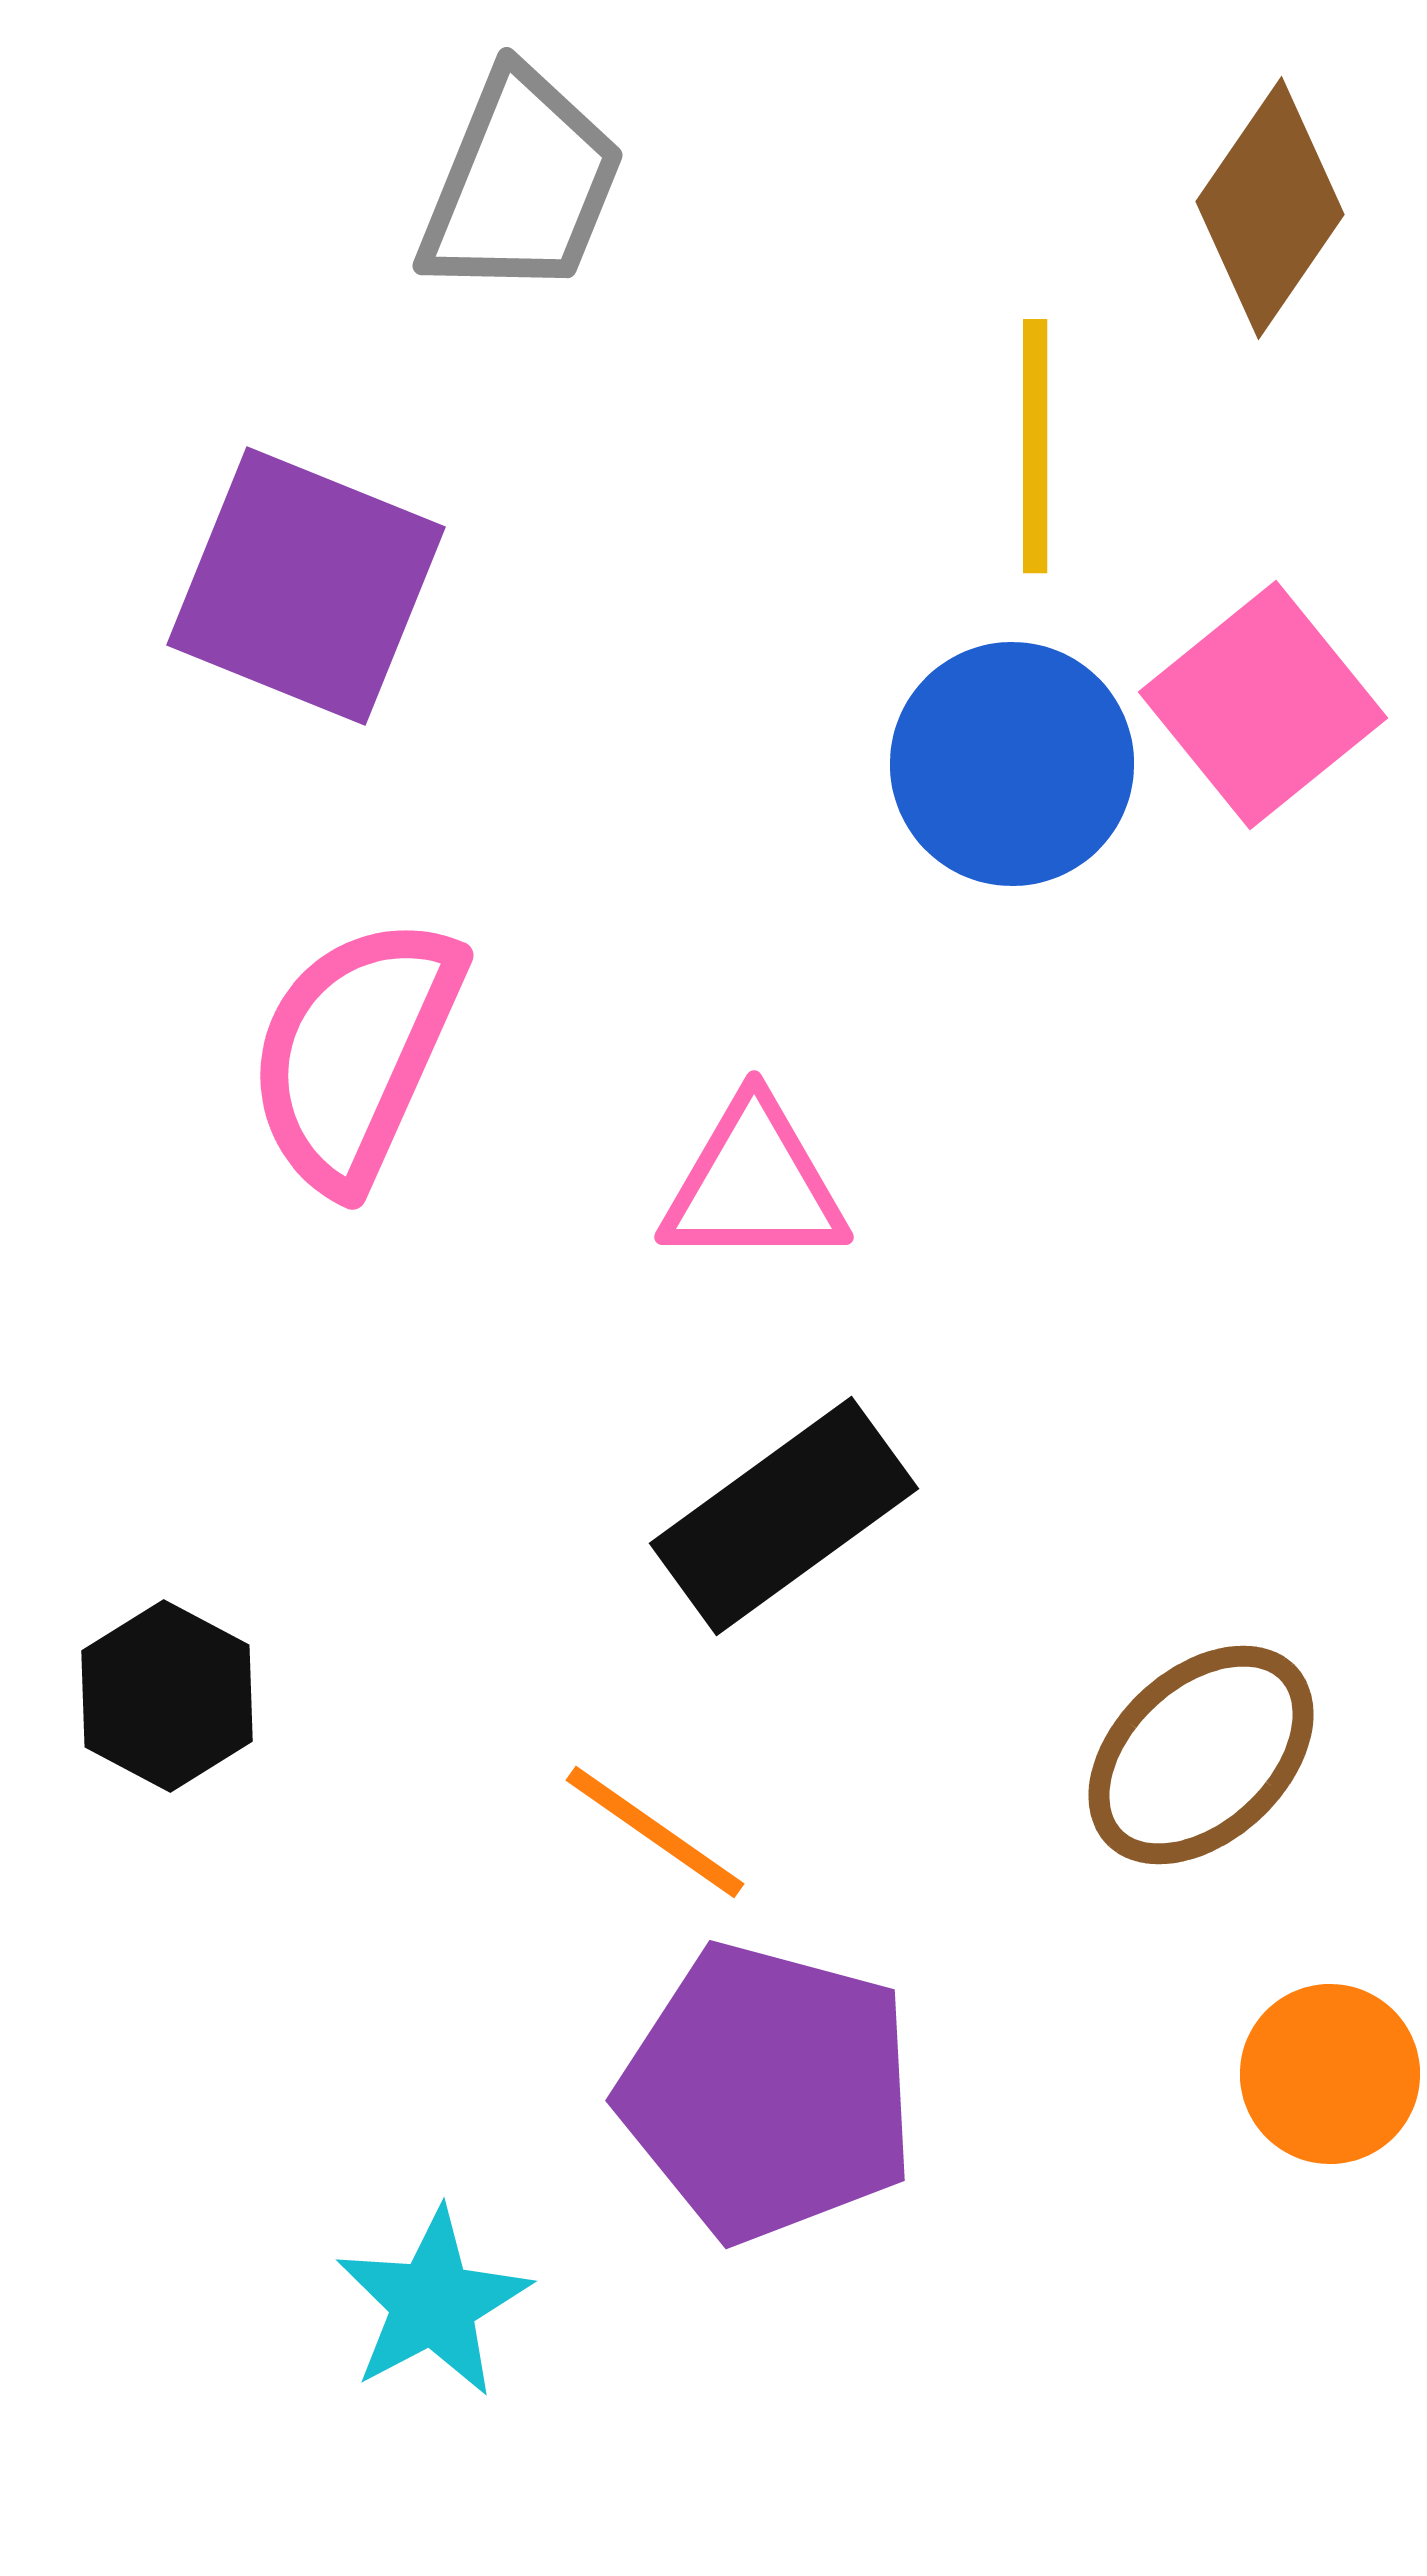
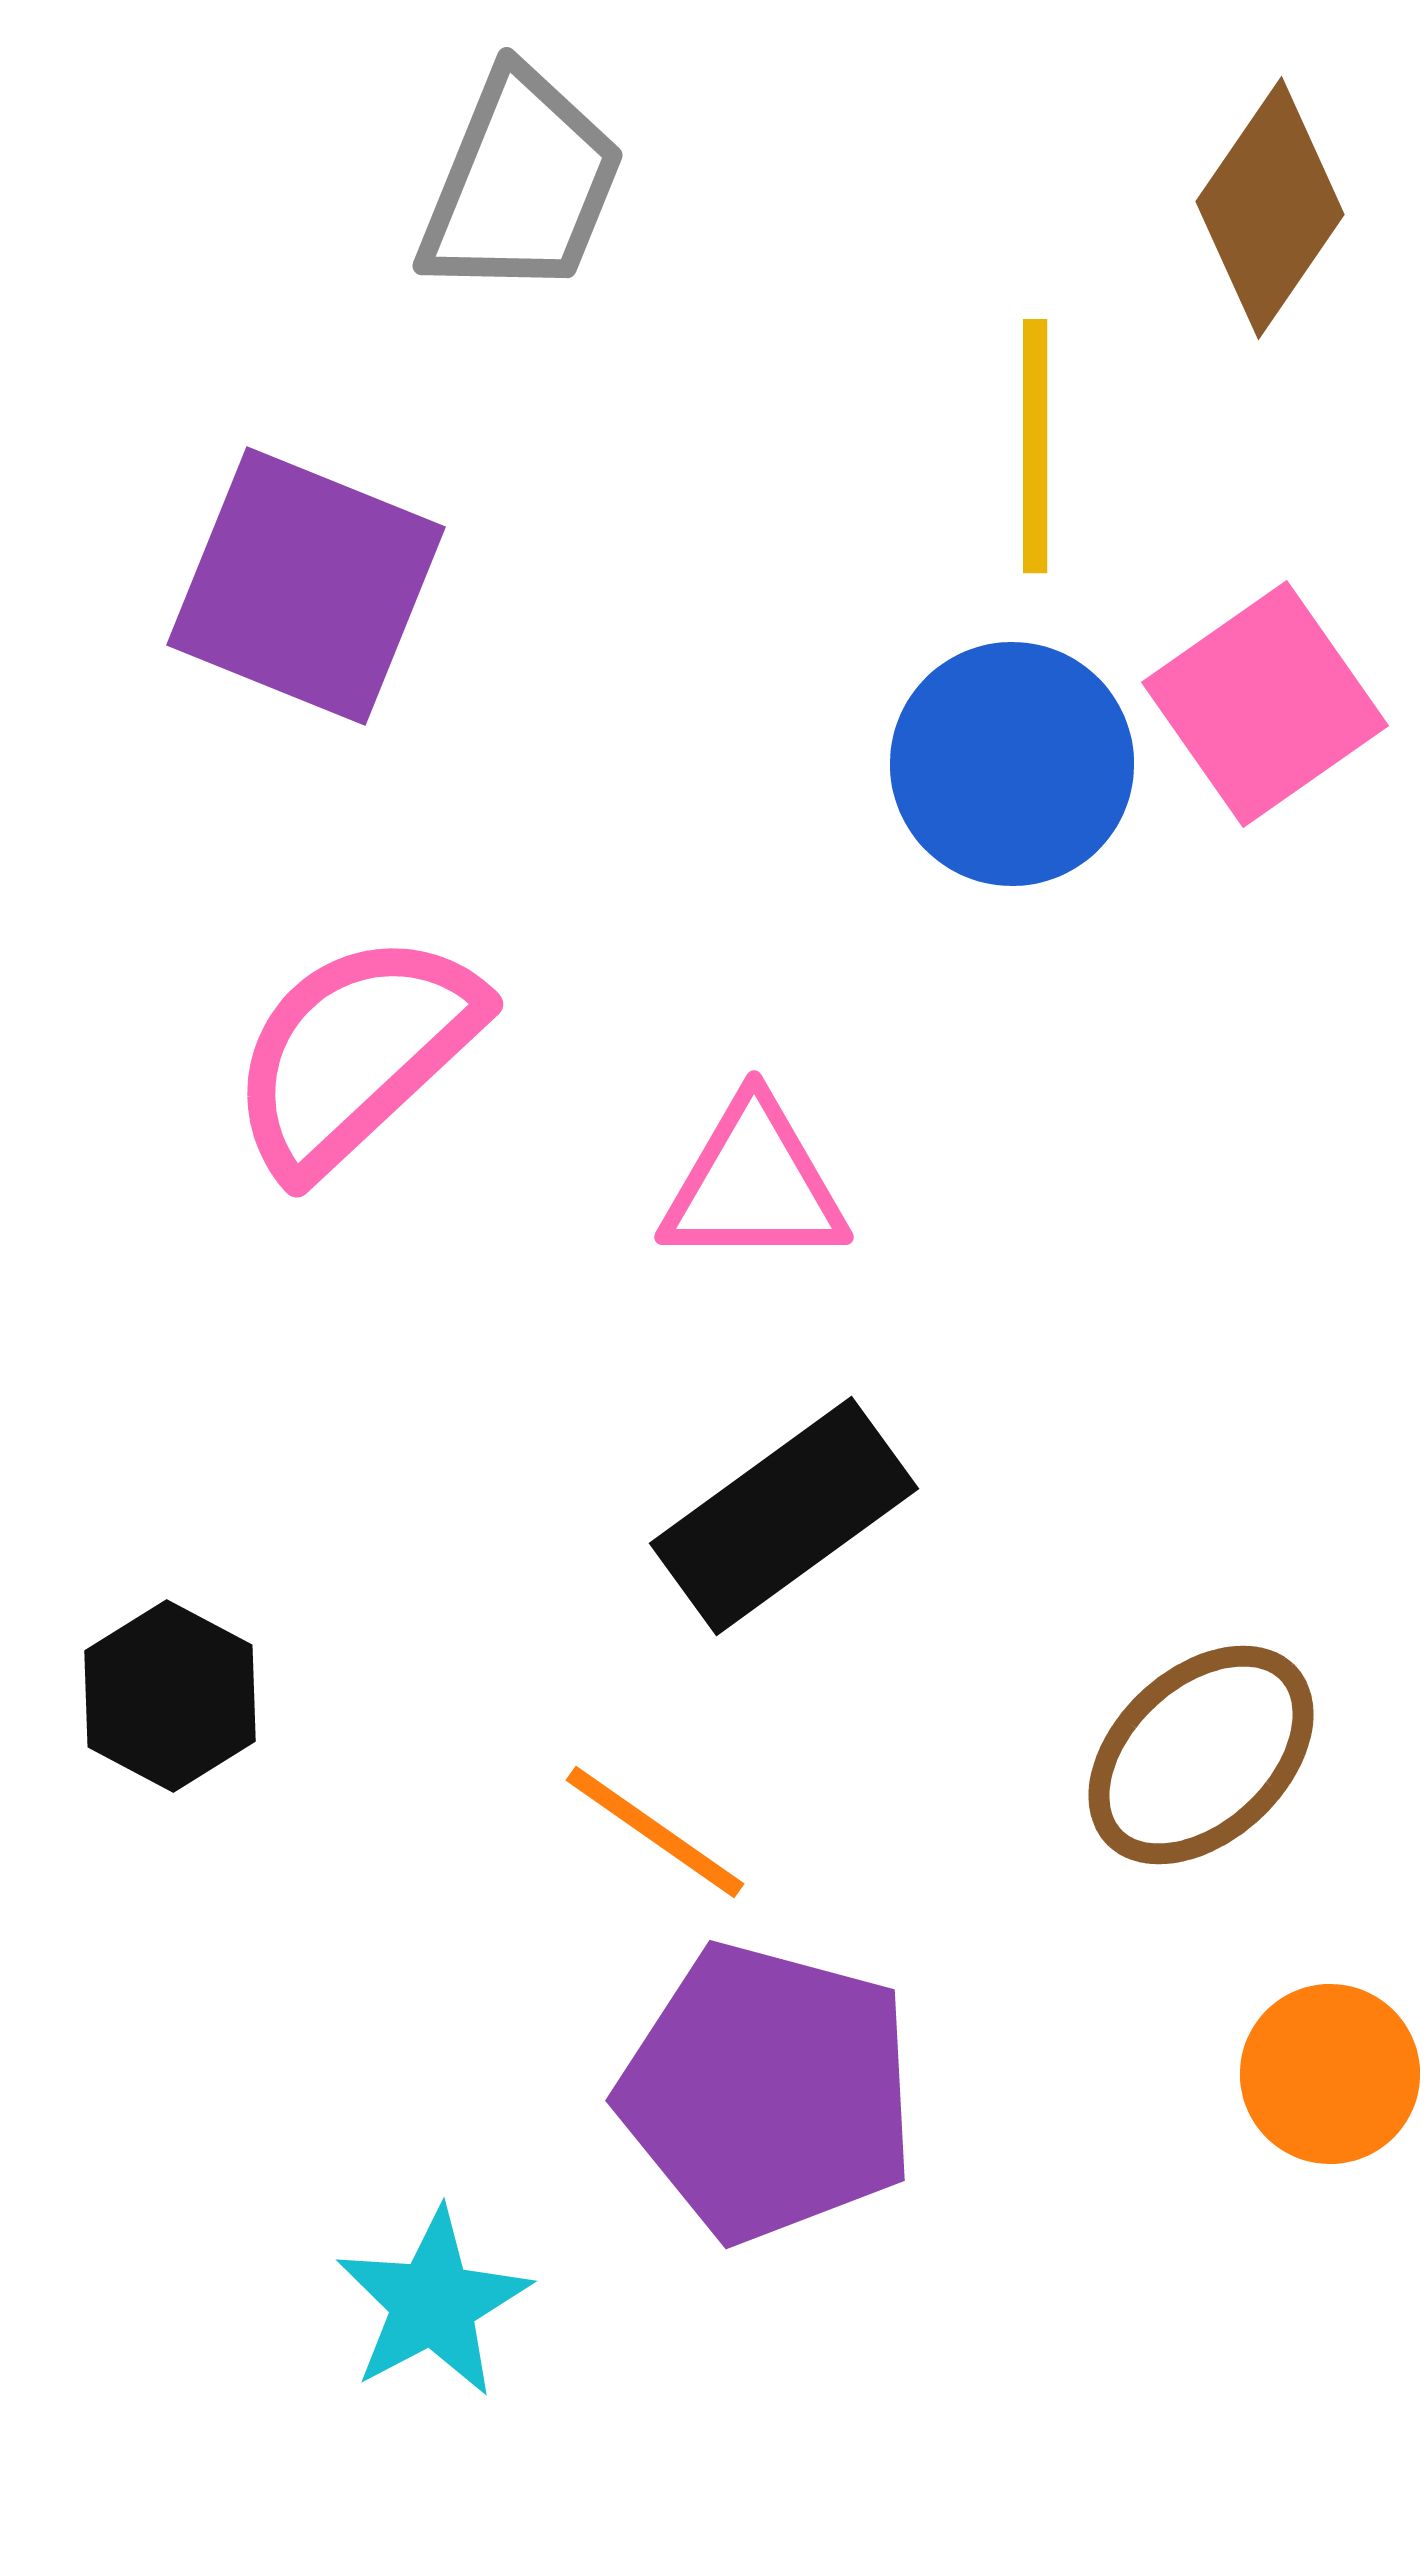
pink square: moved 2 px right, 1 px up; rotated 4 degrees clockwise
pink semicircle: rotated 23 degrees clockwise
black hexagon: moved 3 px right
